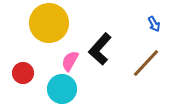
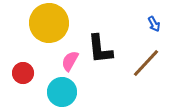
black L-shape: rotated 48 degrees counterclockwise
cyan circle: moved 3 px down
